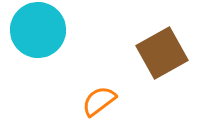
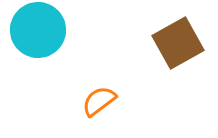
brown square: moved 16 px right, 10 px up
